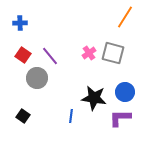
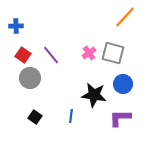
orange line: rotated 10 degrees clockwise
blue cross: moved 4 px left, 3 px down
purple line: moved 1 px right, 1 px up
gray circle: moved 7 px left
blue circle: moved 2 px left, 8 px up
black star: moved 3 px up
black square: moved 12 px right, 1 px down
